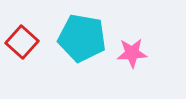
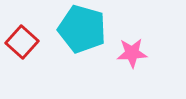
cyan pentagon: moved 9 px up; rotated 6 degrees clockwise
